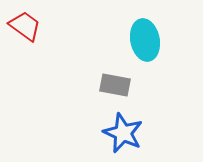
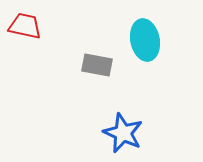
red trapezoid: rotated 24 degrees counterclockwise
gray rectangle: moved 18 px left, 20 px up
